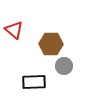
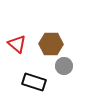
red triangle: moved 3 px right, 14 px down
black rectangle: rotated 20 degrees clockwise
